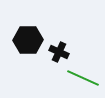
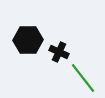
green line: rotated 28 degrees clockwise
